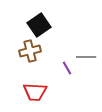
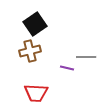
black square: moved 4 px left, 1 px up
purple line: rotated 48 degrees counterclockwise
red trapezoid: moved 1 px right, 1 px down
